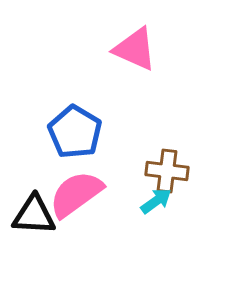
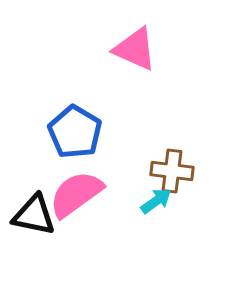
brown cross: moved 5 px right
black triangle: rotated 9 degrees clockwise
